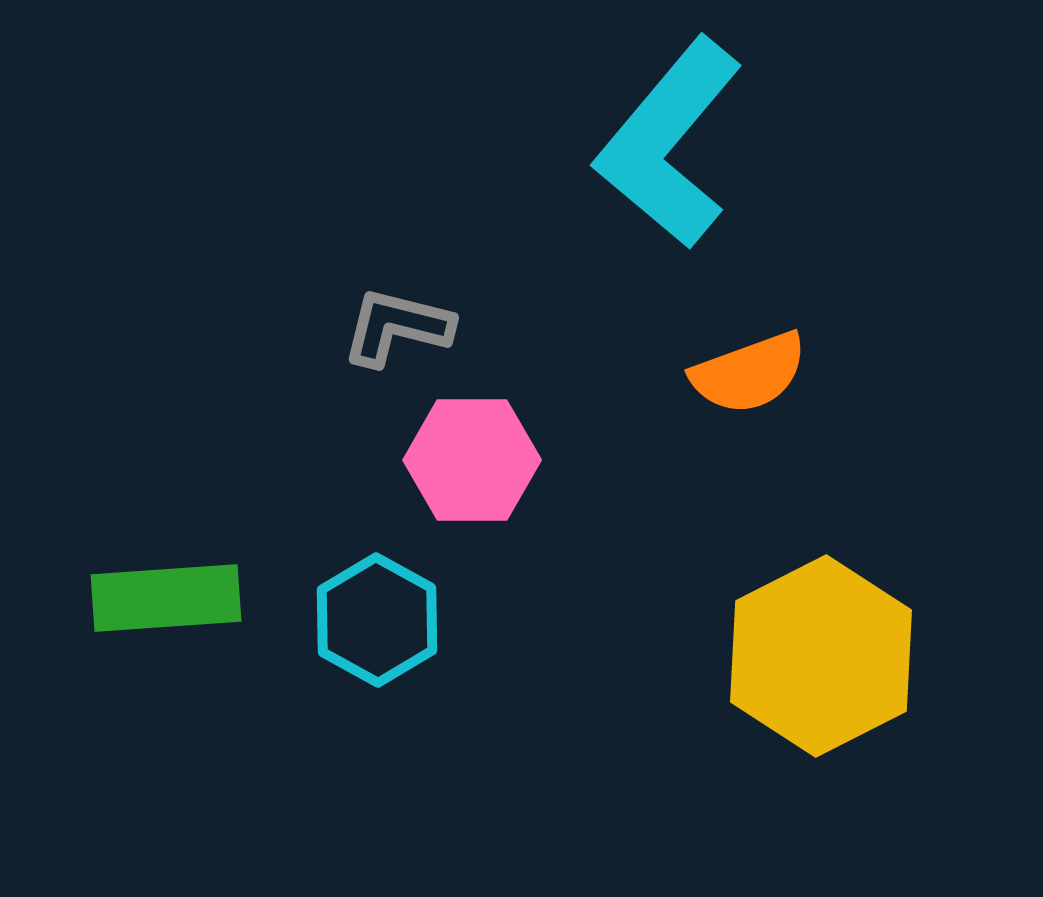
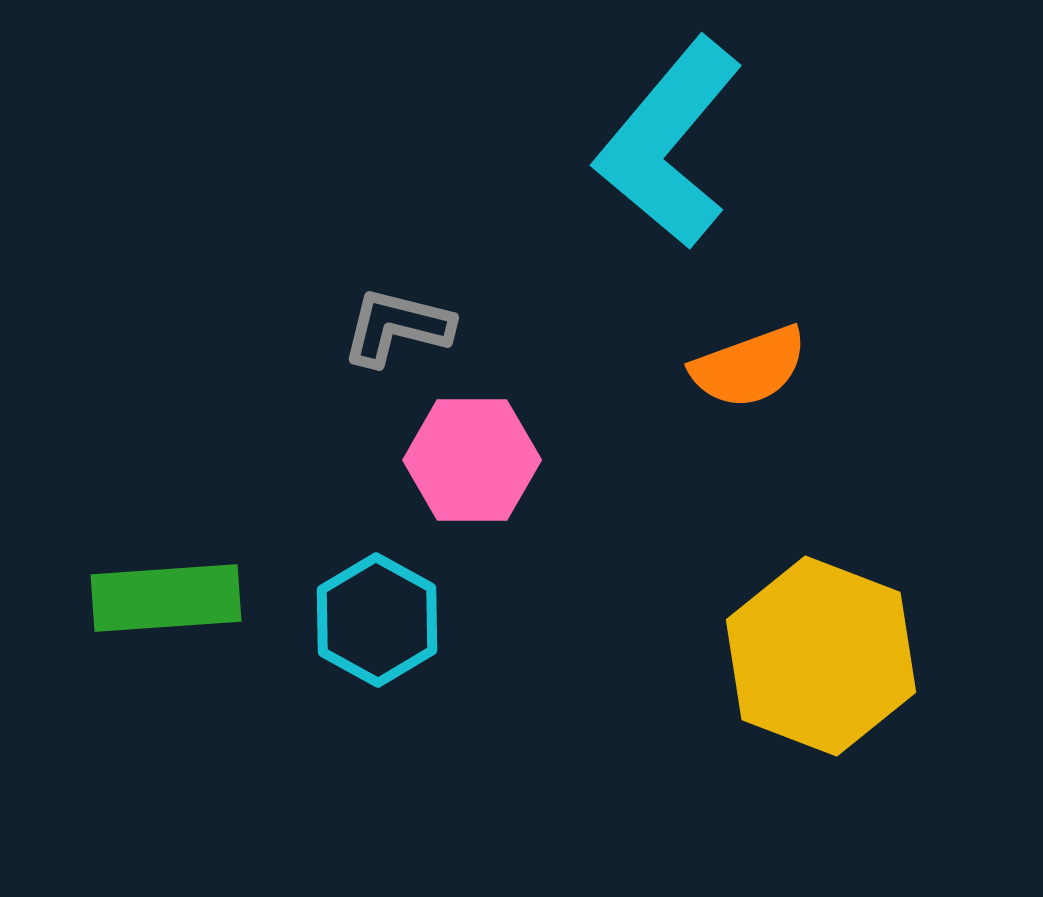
orange semicircle: moved 6 px up
yellow hexagon: rotated 12 degrees counterclockwise
